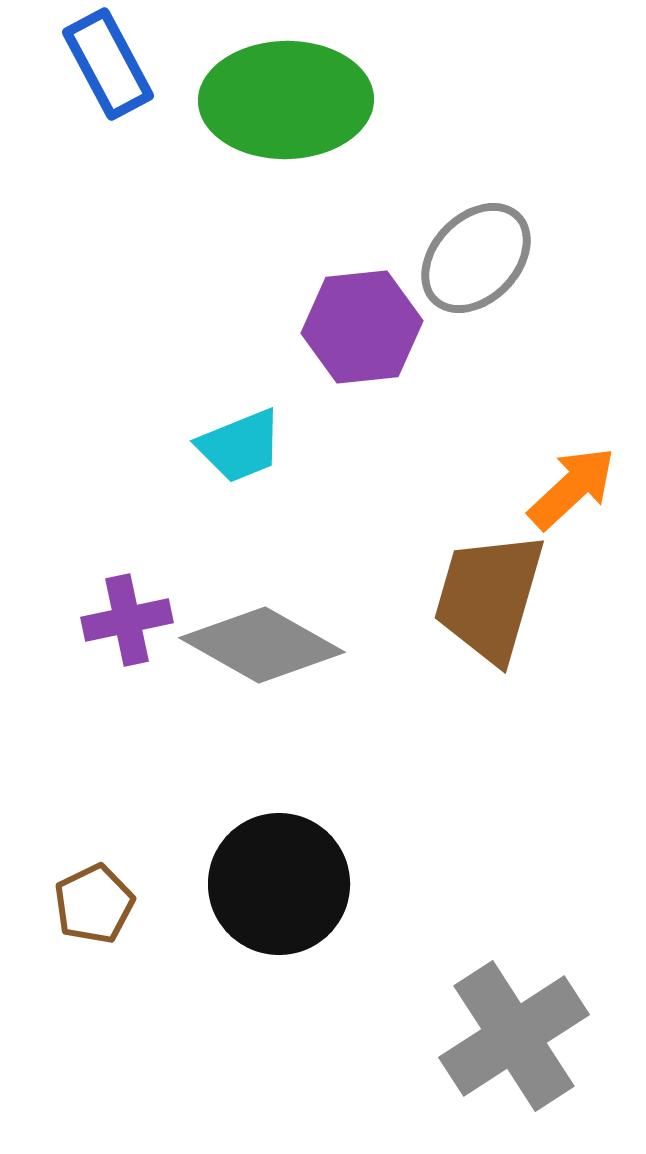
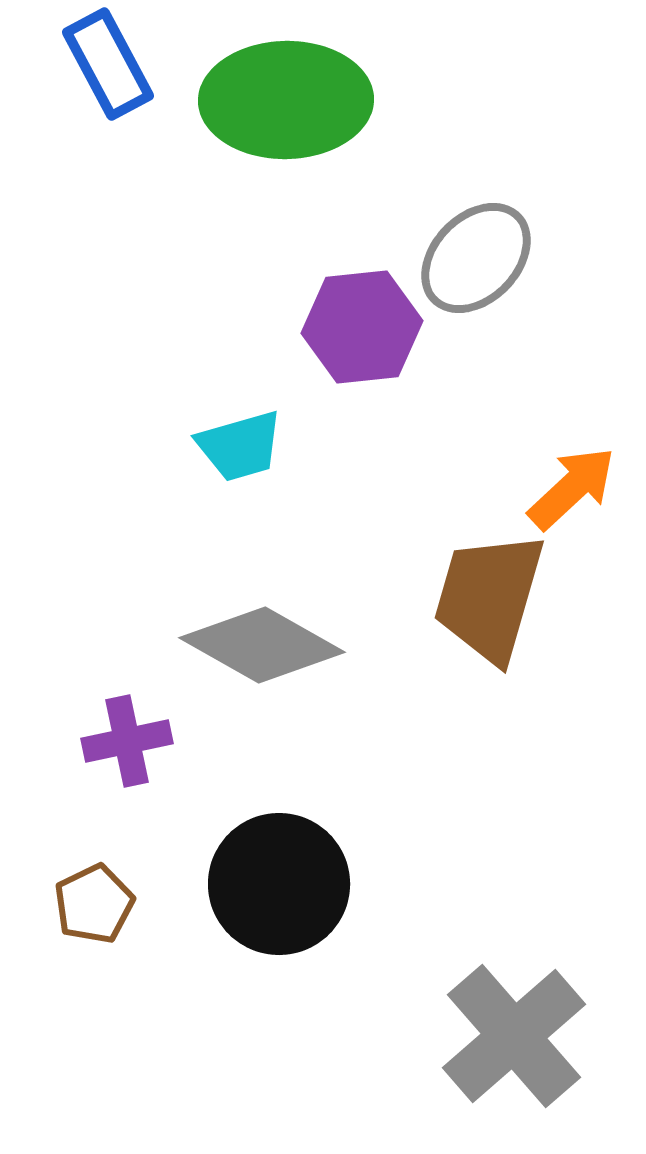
cyan trapezoid: rotated 6 degrees clockwise
purple cross: moved 121 px down
gray cross: rotated 8 degrees counterclockwise
